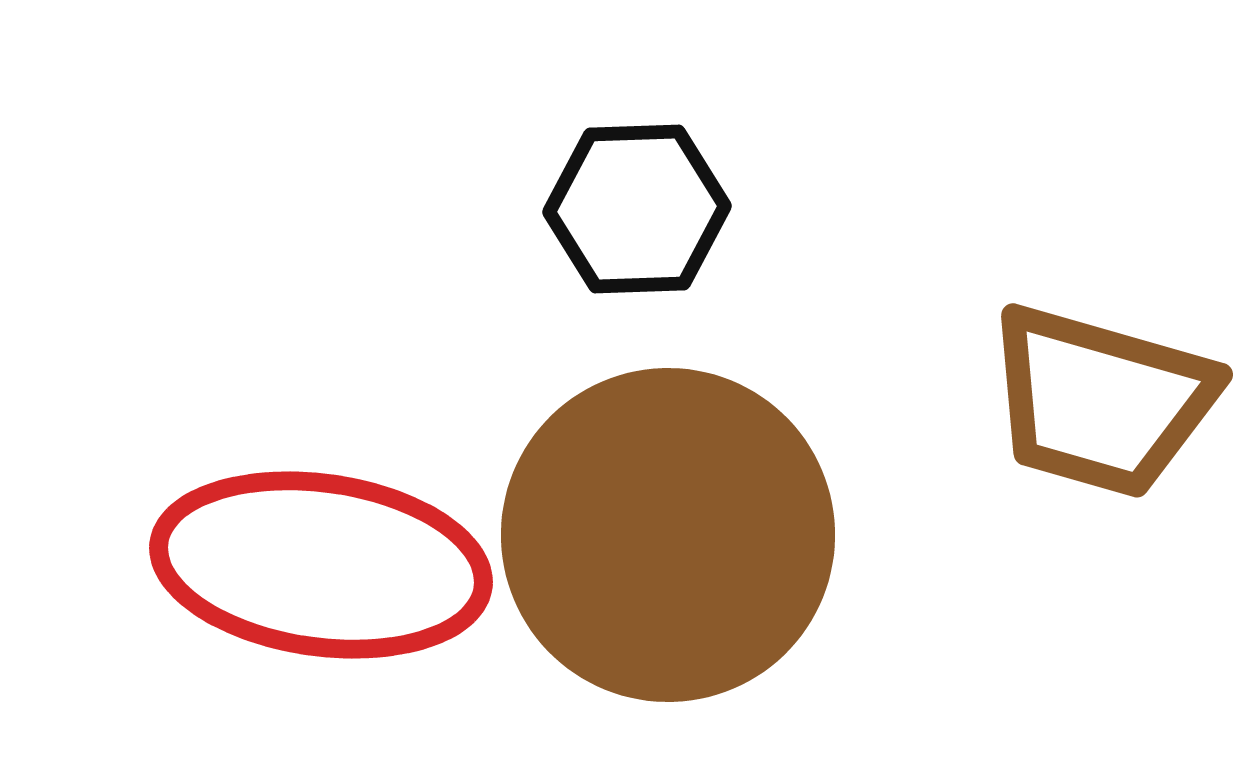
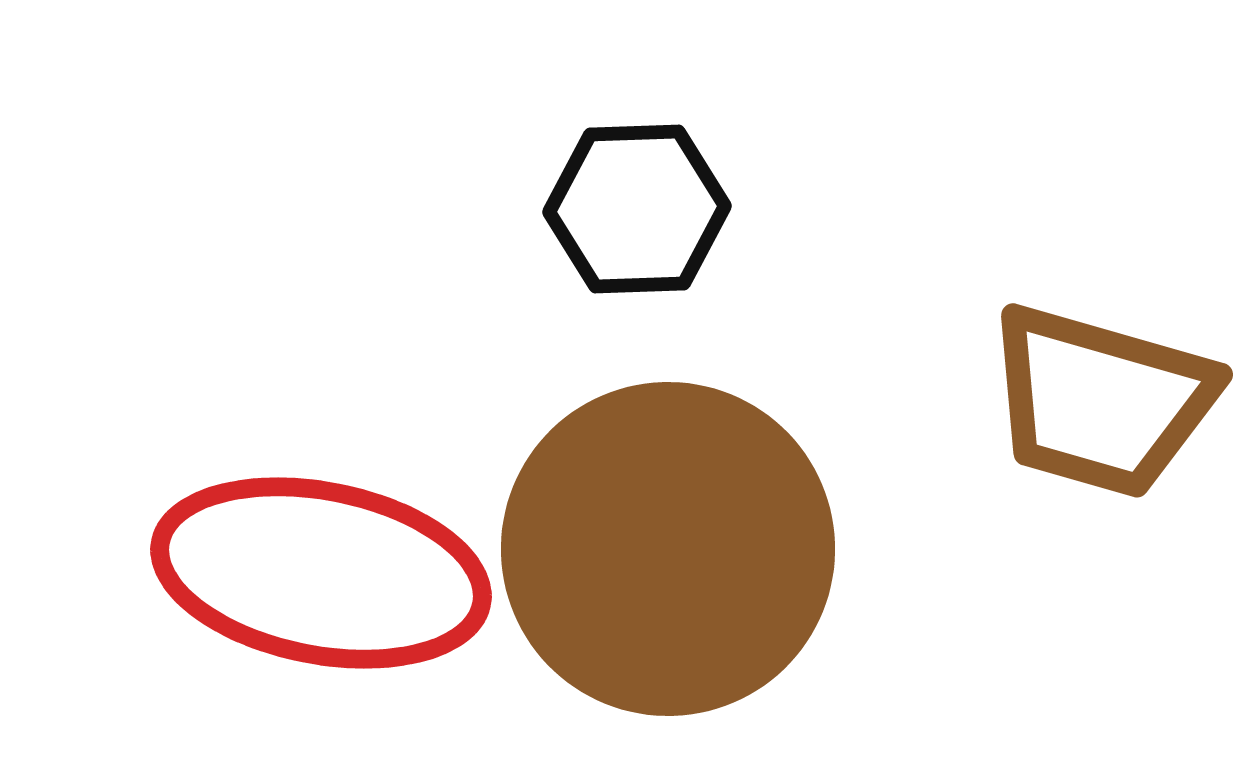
brown circle: moved 14 px down
red ellipse: moved 8 px down; rotated 3 degrees clockwise
